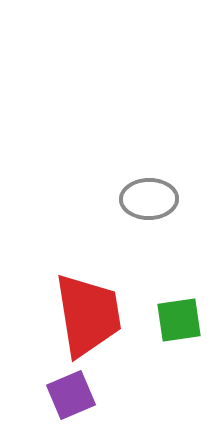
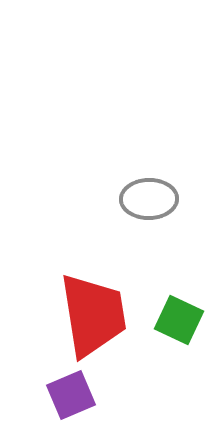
red trapezoid: moved 5 px right
green square: rotated 33 degrees clockwise
